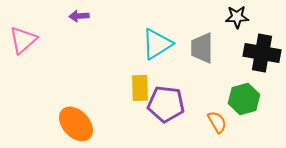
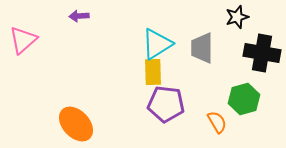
black star: rotated 15 degrees counterclockwise
yellow rectangle: moved 13 px right, 16 px up
